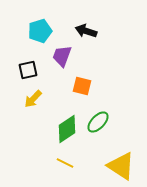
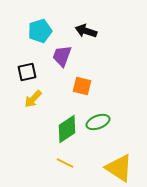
black square: moved 1 px left, 2 px down
green ellipse: rotated 25 degrees clockwise
yellow triangle: moved 2 px left, 2 px down
